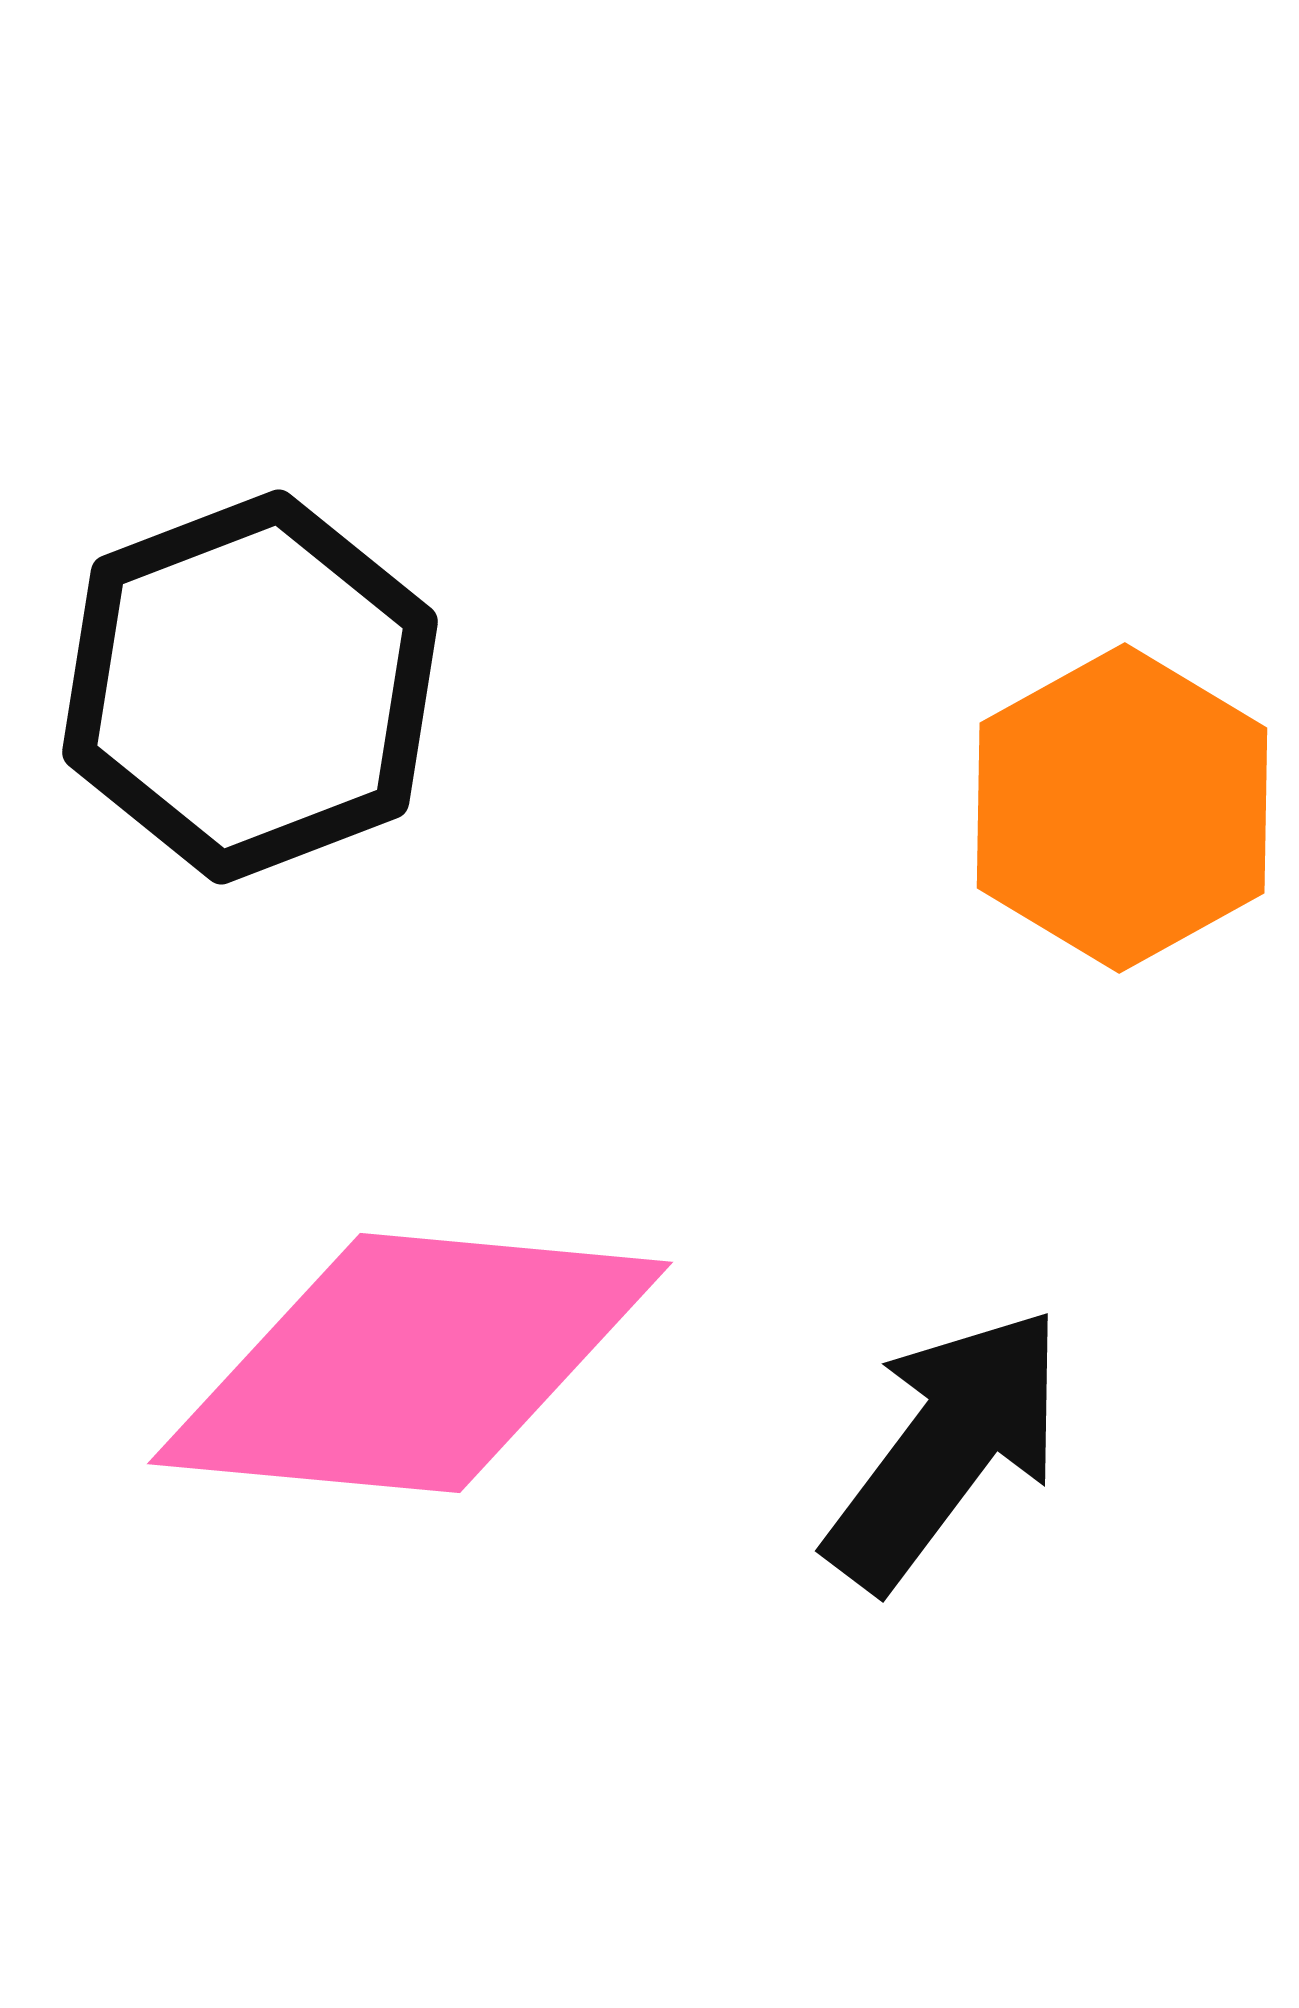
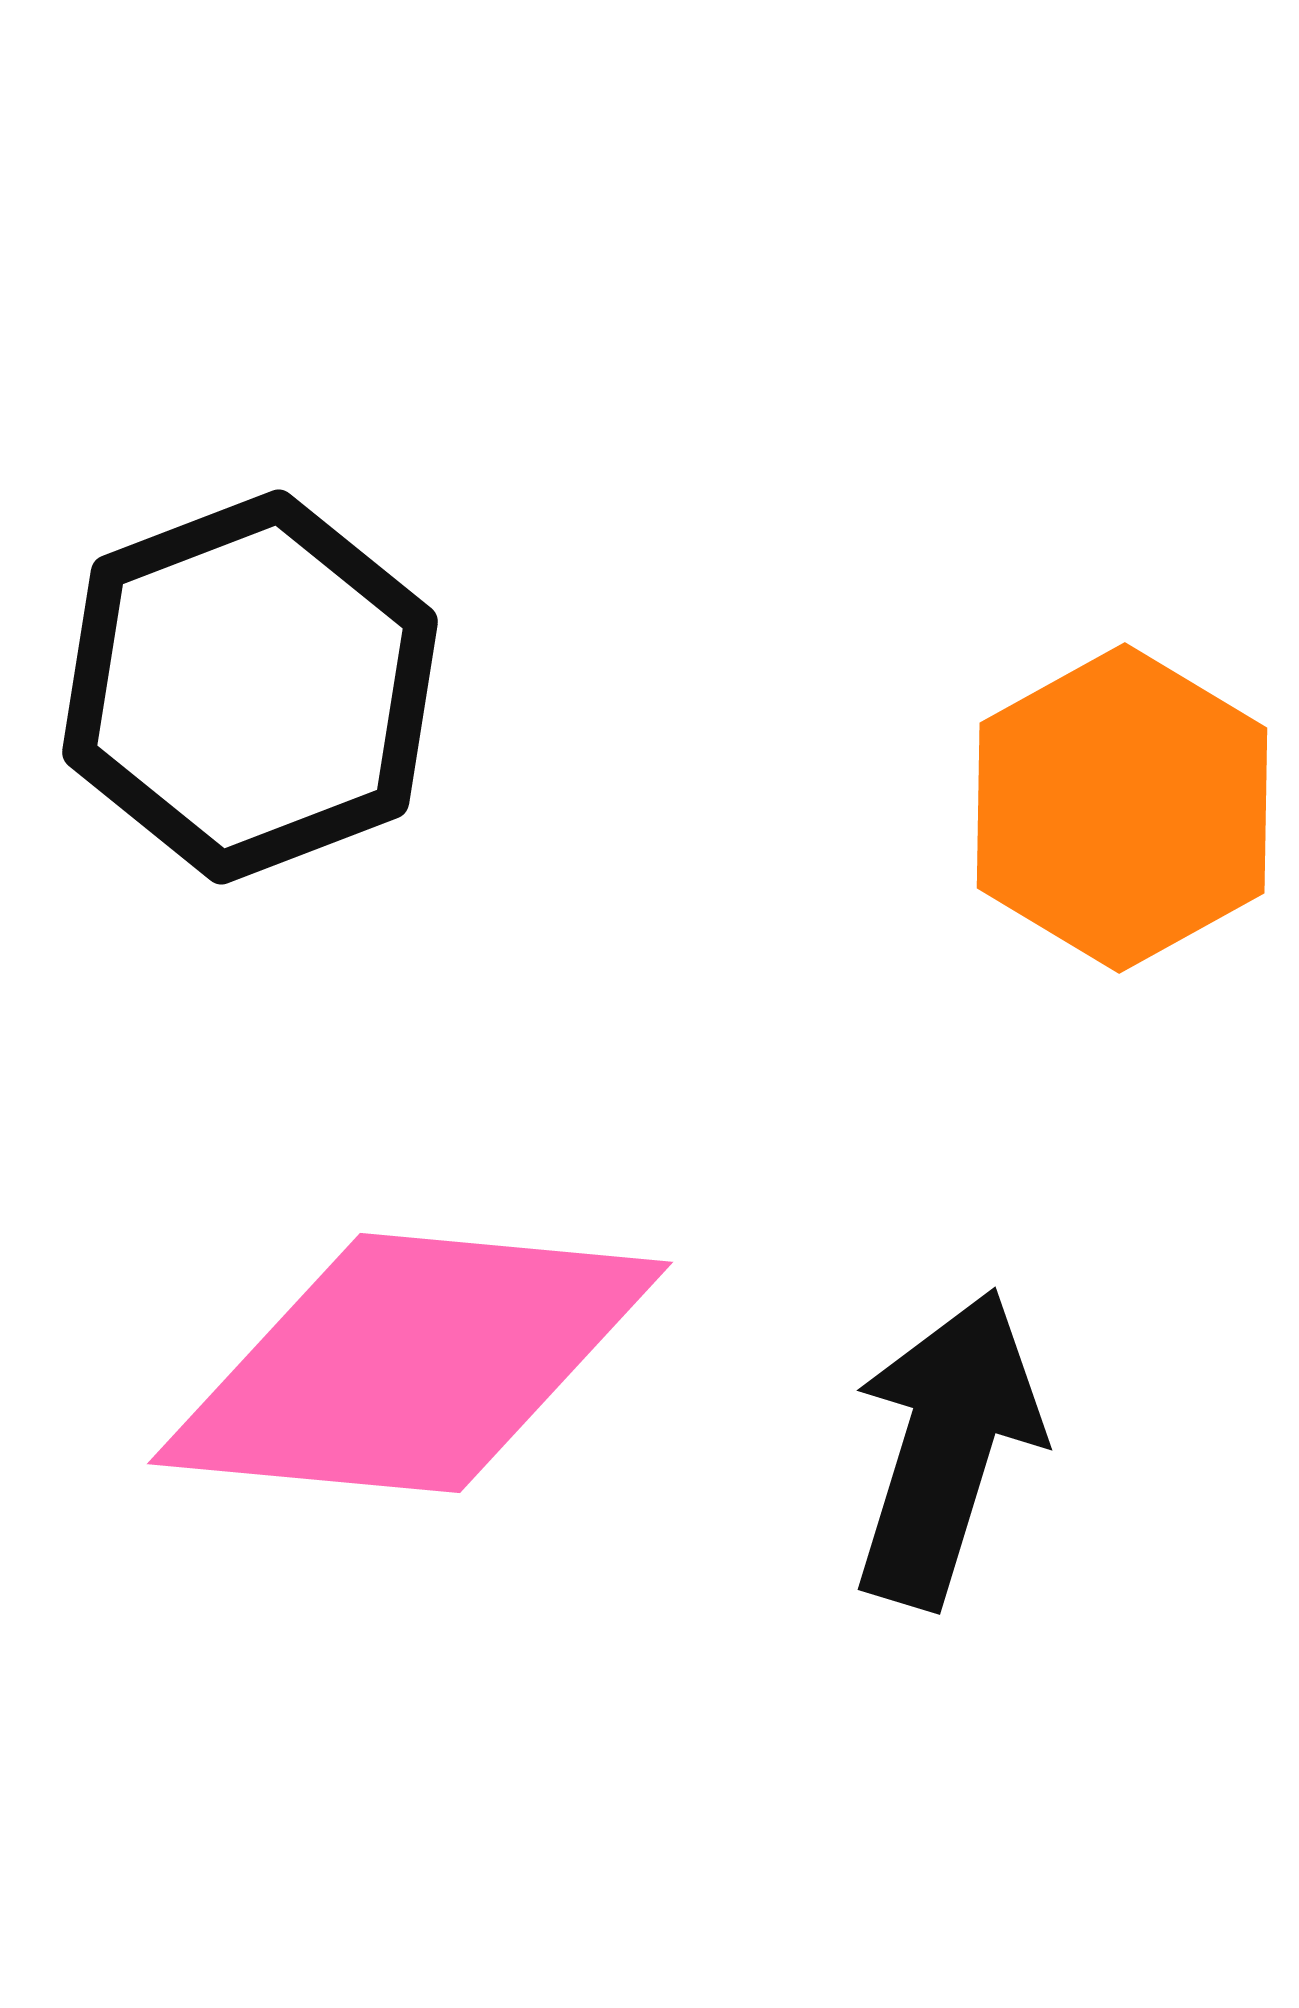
black arrow: rotated 20 degrees counterclockwise
